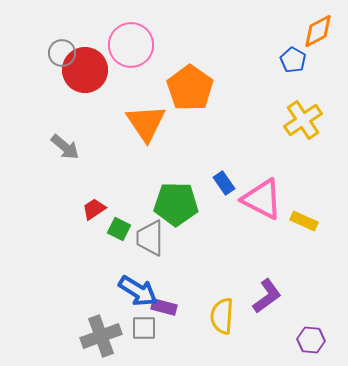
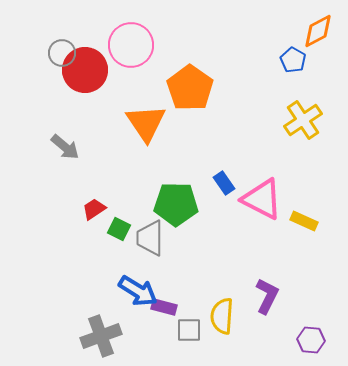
purple L-shape: rotated 27 degrees counterclockwise
gray square: moved 45 px right, 2 px down
